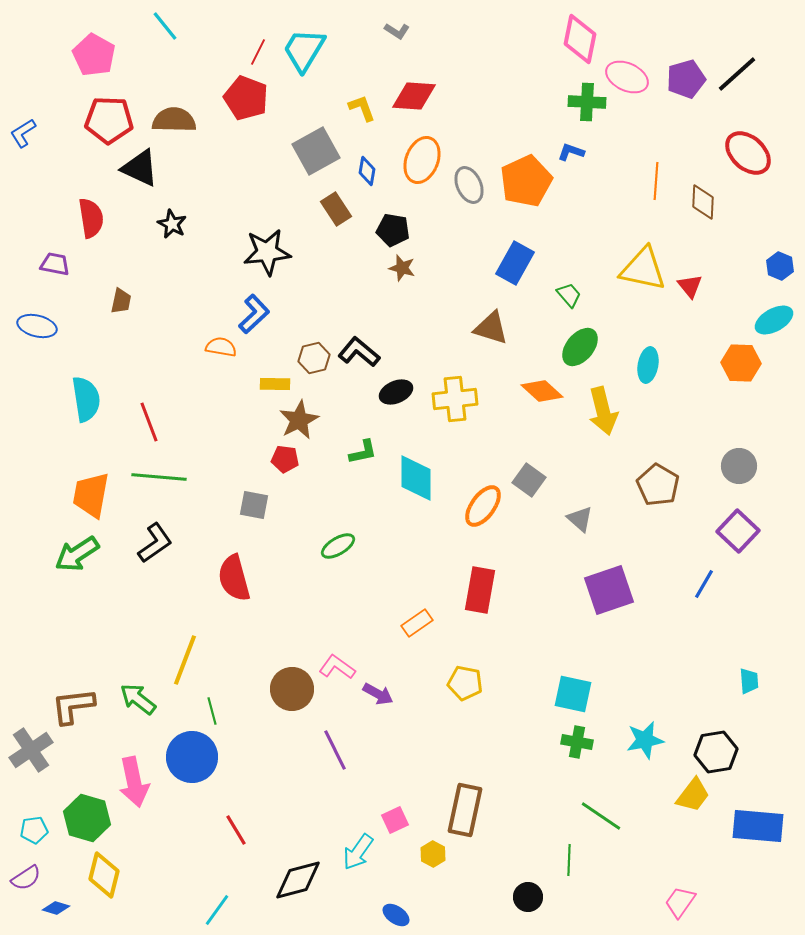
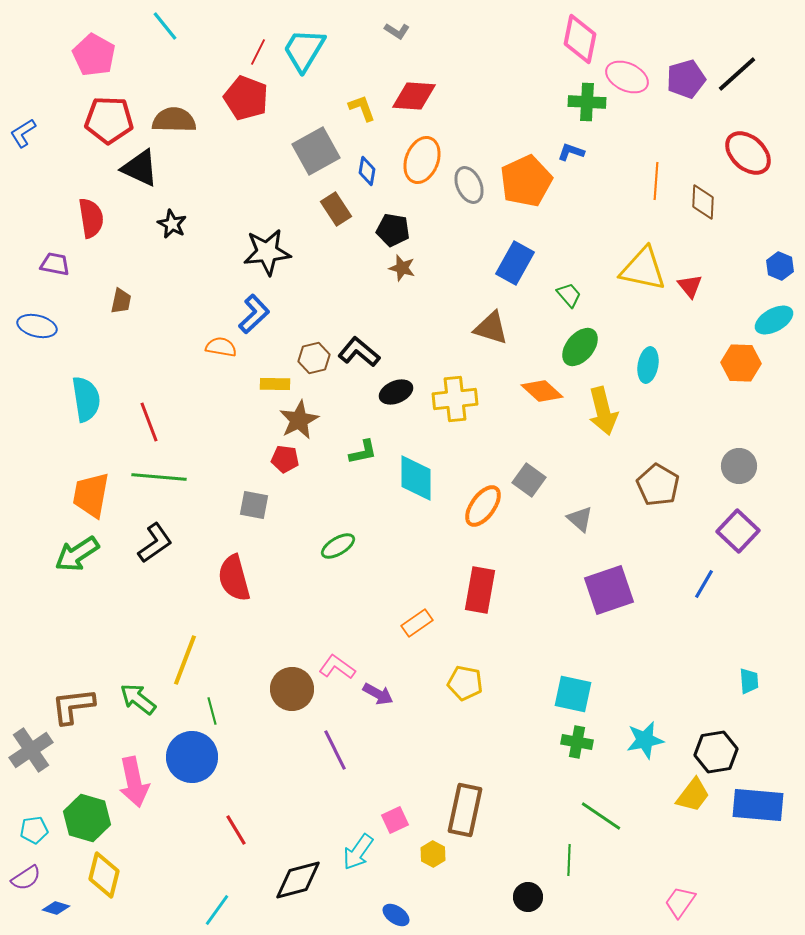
blue rectangle at (758, 826): moved 21 px up
